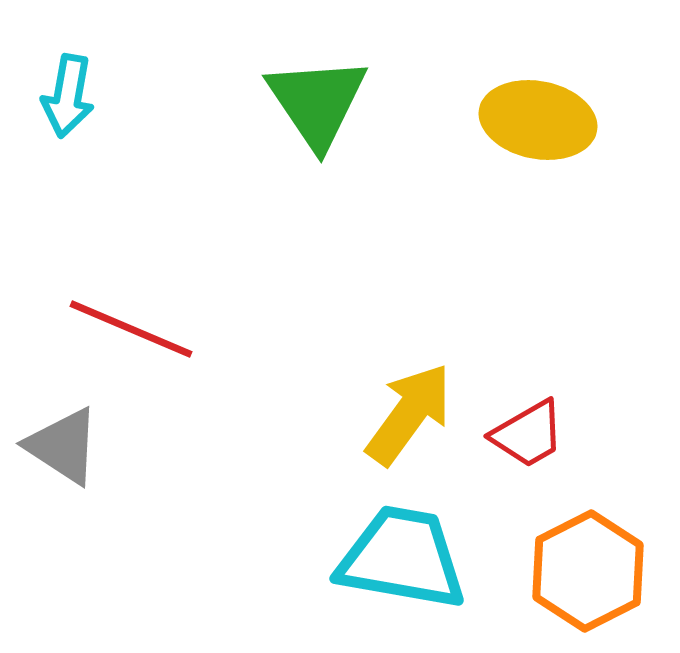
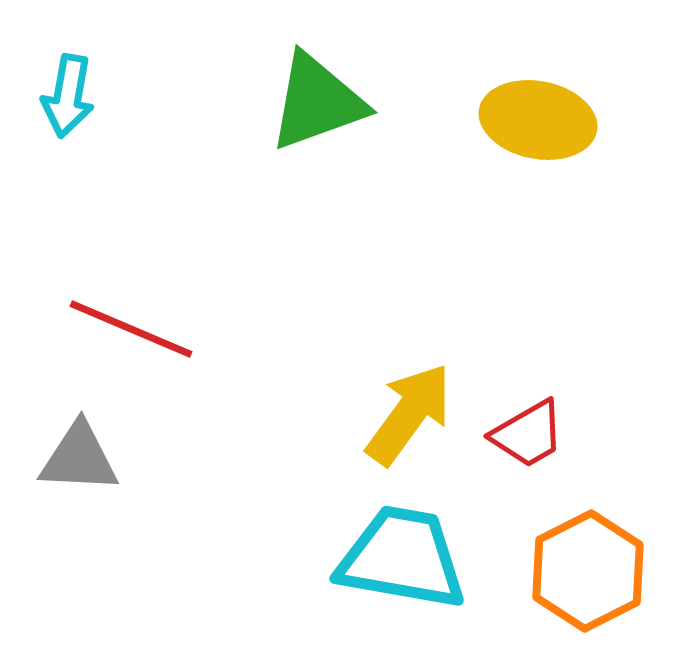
green triangle: rotated 44 degrees clockwise
gray triangle: moved 16 px right, 12 px down; rotated 30 degrees counterclockwise
